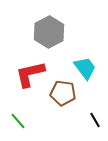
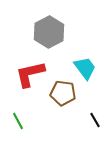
green line: rotated 12 degrees clockwise
